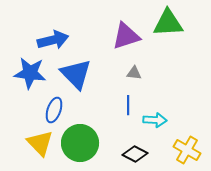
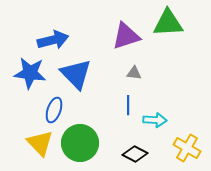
yellow cross: moved 2 px up
